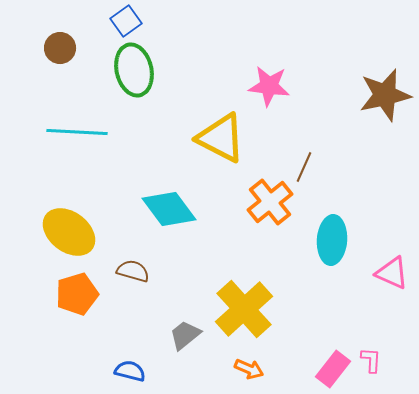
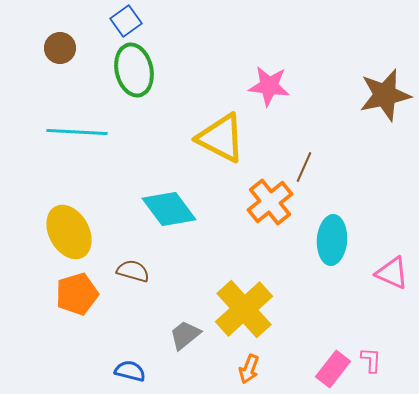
yellow ellipse: rotated 24 degrees clockwise
orange arrow: rotated 88 degrees clockwise
